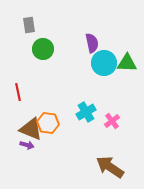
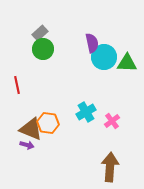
gray rectangle: moved 11 px right, 8 px down; rotated 56 degrees clockwise
cyan circle: moved 6 px up
red line: moved 1 px left, 7 px up
brown arrow: rotated 60 degrees clockwise
